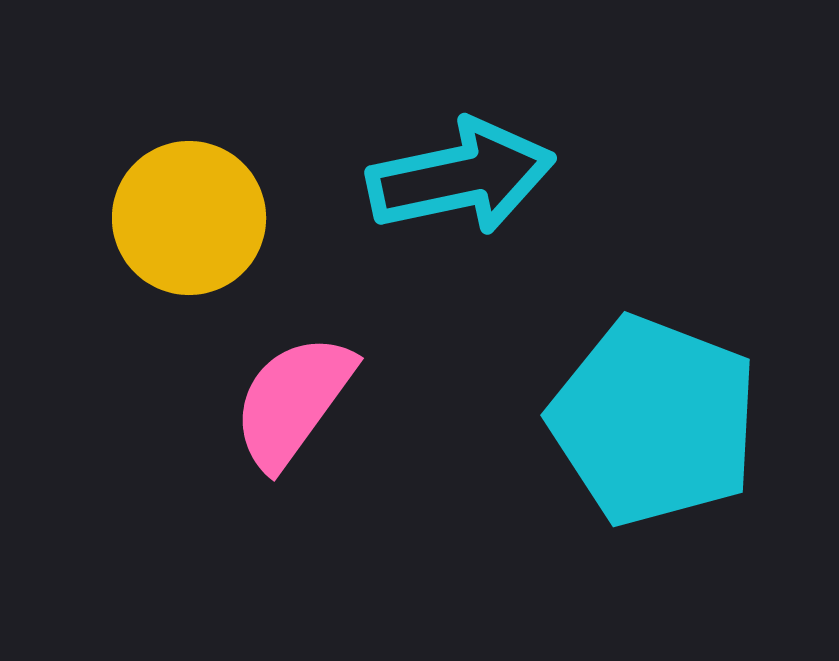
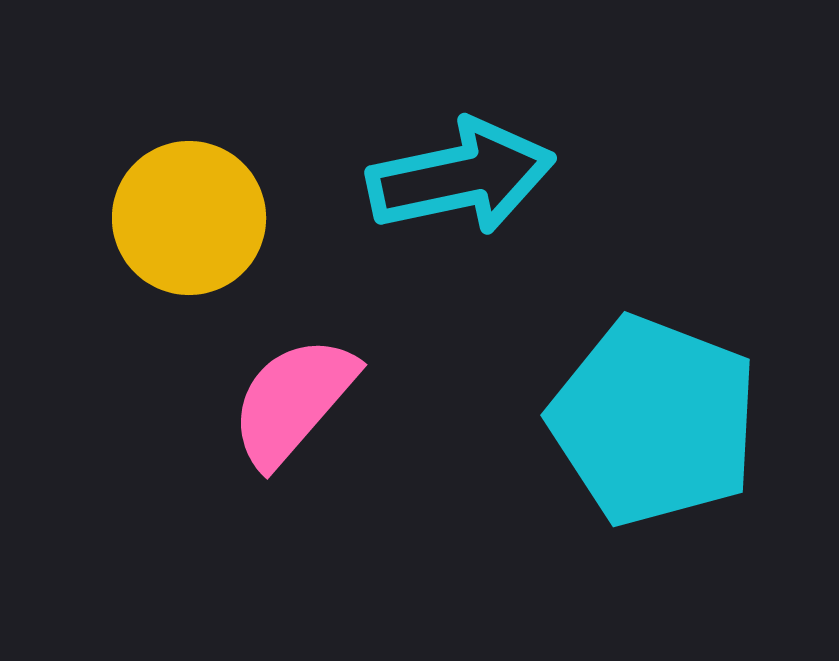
pink semicircle: rotated 5 degrees clockwise
